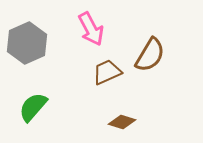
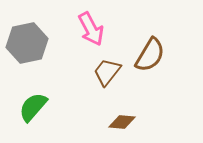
gray hexagon: rotated 12 degrees clockwise
brown trapezoid: rotated 28 degrees counterclockwise
brown diamond: rotated 12 degrees counterclockwise
